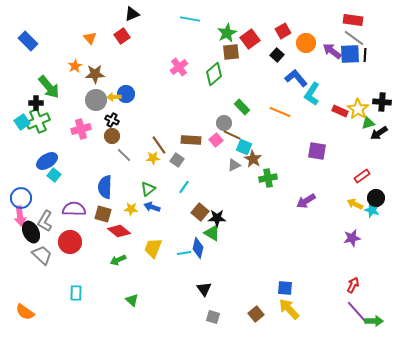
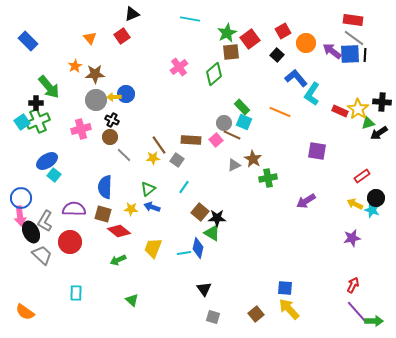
brown circle at (112, 136): moved 2 px left, 1 px down
cyan square at (244, 147): moved 25 px up
